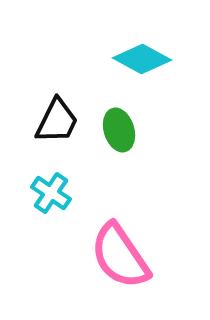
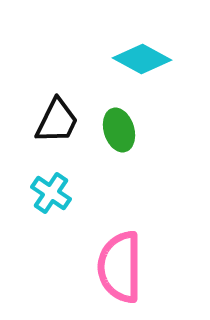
pink semicircle: moved 11 px down; rotated 34 degrees clockwise
